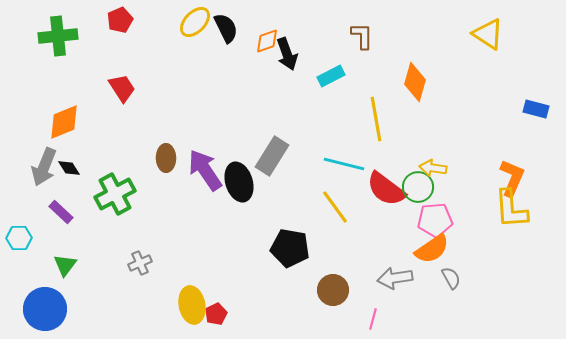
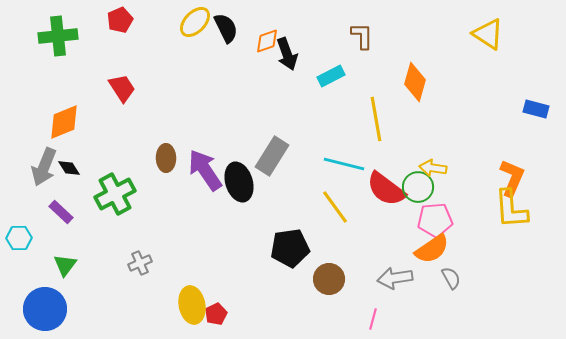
black pentagon at (290, 248): rotated 18 degrees counterclockwise
brown circle at (333, 290): moved 4 px left, 11 px up
